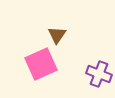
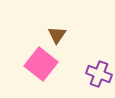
pink square: rotated 28 degrees counterclockwise
